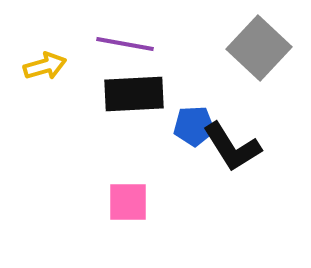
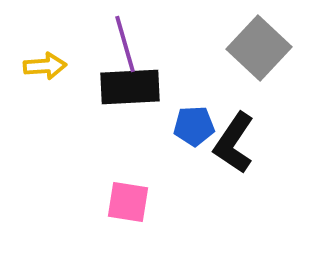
purple line: rotated 64 degrees clockwise
yellow arrow: rotated 12 degrees clockwise
black rectangle: moved 4 px left, 7 px up
black L-shape: moved 2 px right, 4 px up; rotated 66 degrees clockwise
pink square: rotated 9 degrees clockwise
